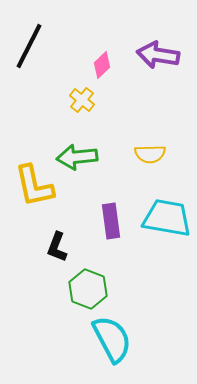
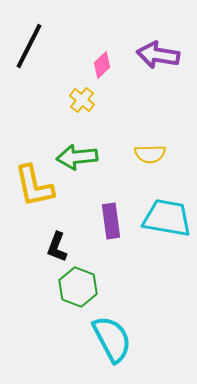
green hexagon: moved 10 px left, 2 px up
